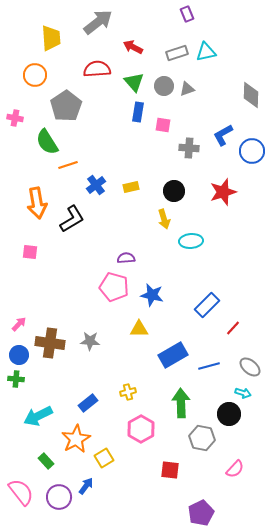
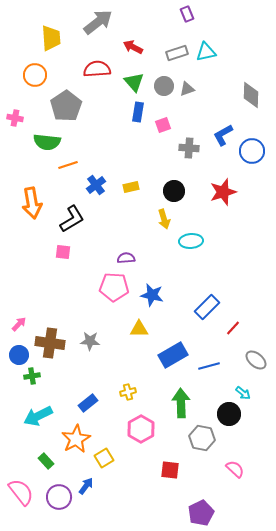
pink square at (163, 125): rotated 28 degrees counterclockwise
green semicircle at (47, 142): rotated 52 degrees counterclockwise
orange arrow at (37, 203): moved 5 px left
pink square at (30, 252): moved 33 px right
pink pentagon at (114, 287): rotated 12 degrees counterclockwise
blue rectangle at (207, 305): moved 2 px down
gray ellipse at (250, 367): moved 6 px right, 7 px up
green cross at (16, 379): moved 16 px right, 3 px up; rotated 14 degrees counterclockwise
cyan arrow at (243, 393): rotated 21 degrees clockwise
pink semicircle at (235, 469): rotated 90 degrees counterclockwise
